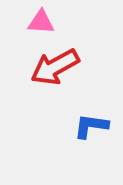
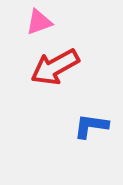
pink triangle: moved 2 px left; rotated 24 degrees counterclockwise
